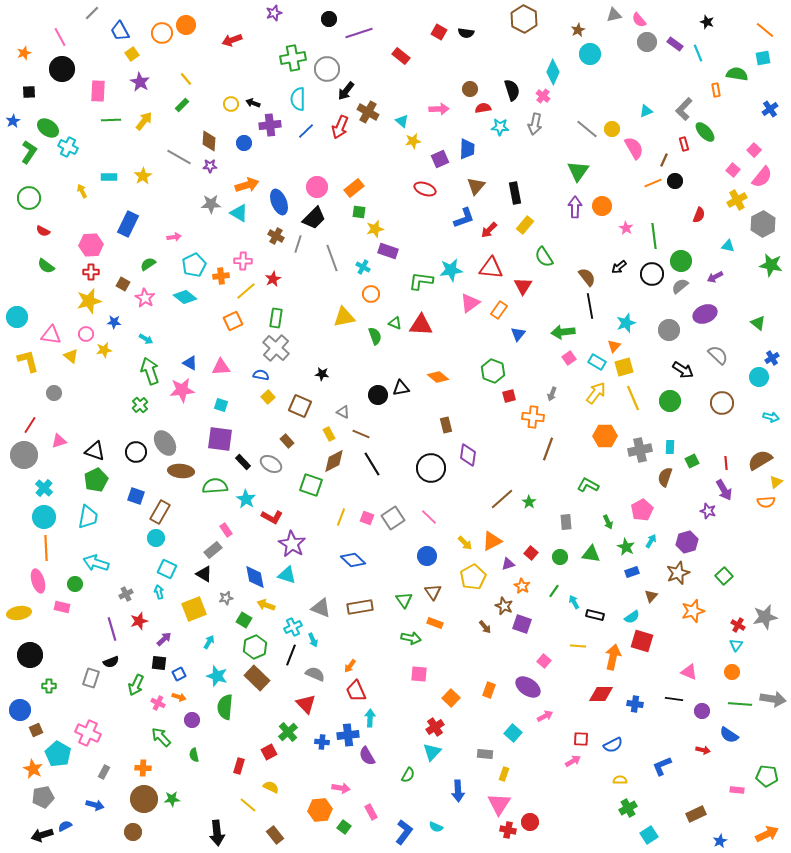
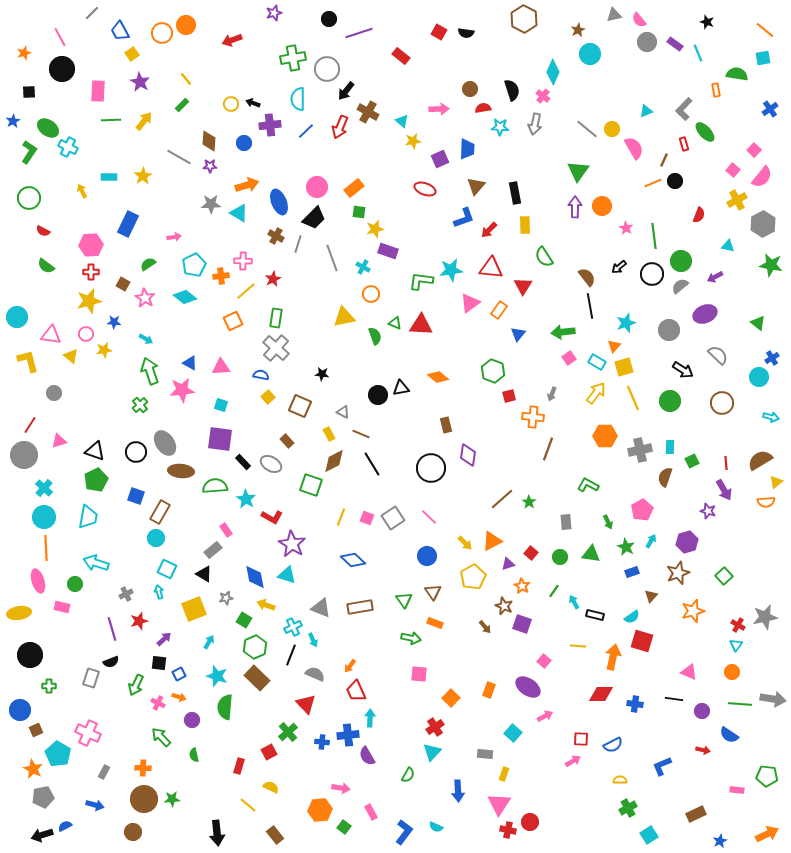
yellow rectangle at (525, 225): rotated 42 degrees counterclockwise
